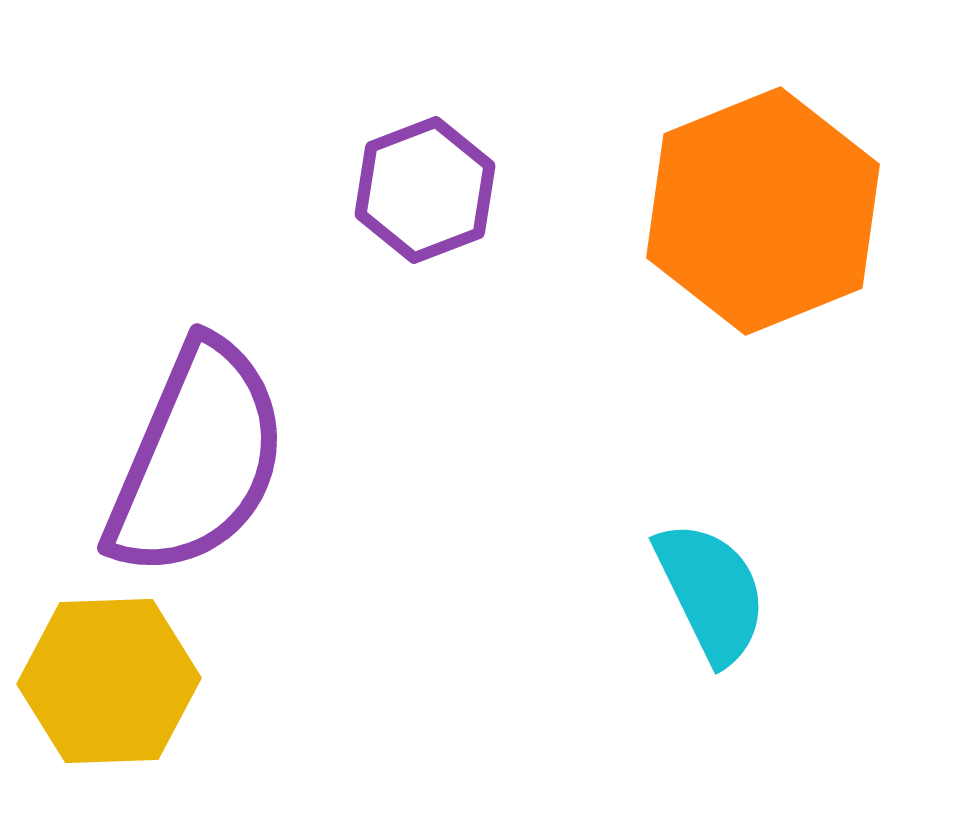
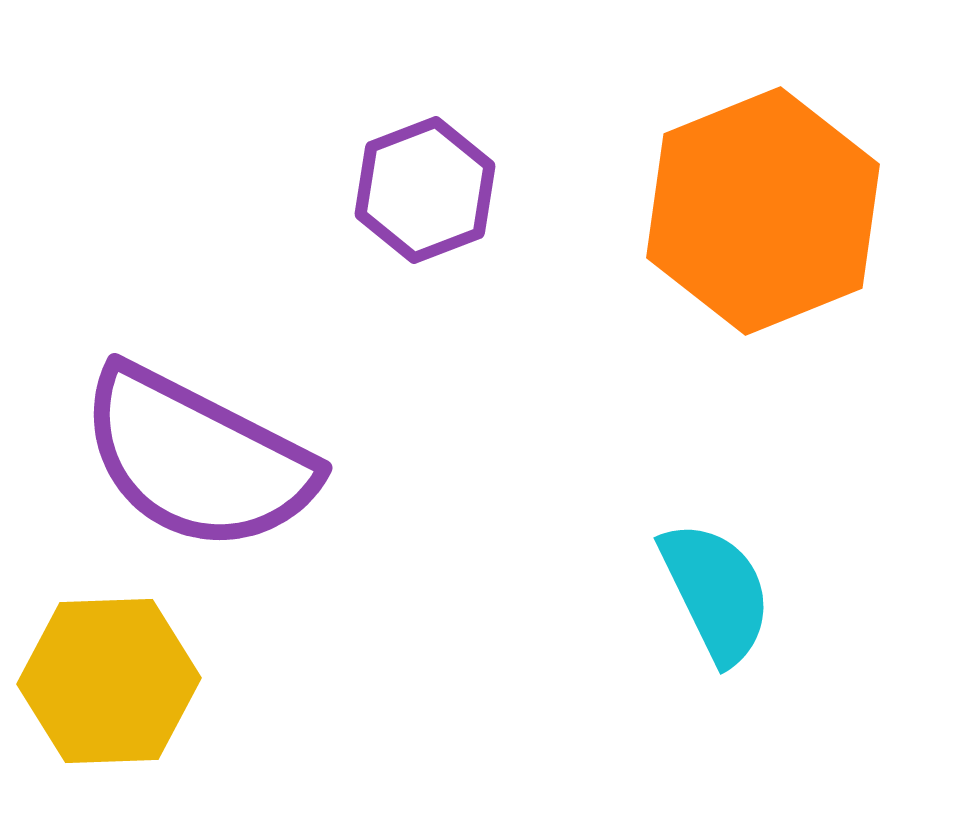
purple semicircle: rotated 94 degrees clockwise
cyan semicircle: moved 5 px right
